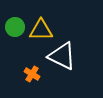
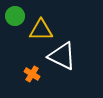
green circle: moved 11 px up
